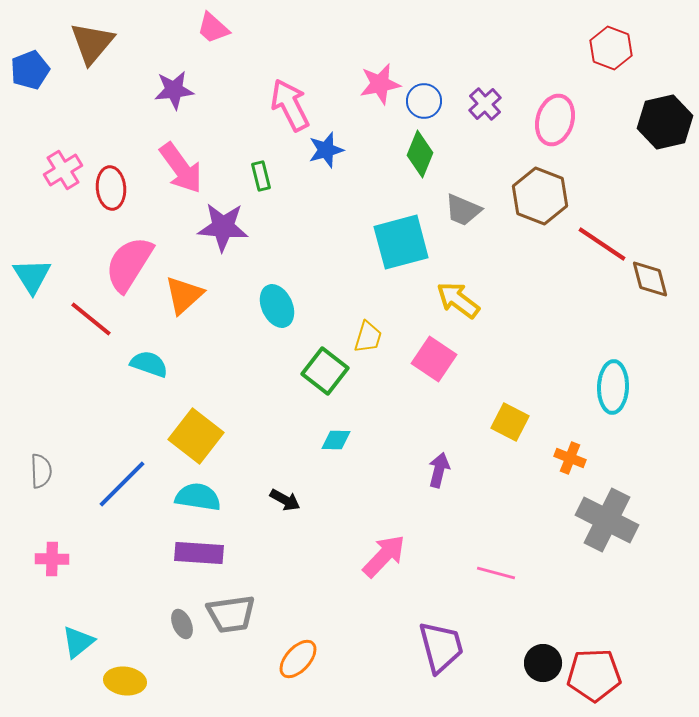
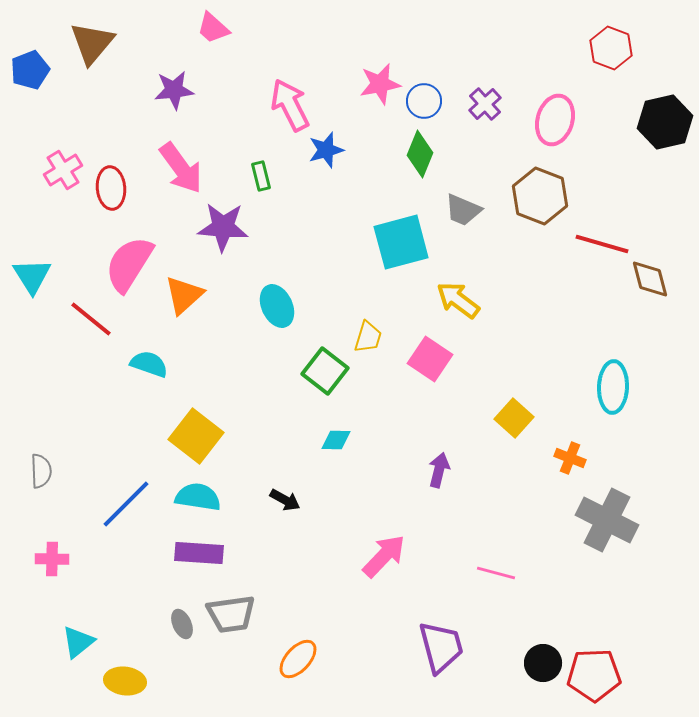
red line at (602, 244): rotated 18 degrees counterclockwise
pink square at (434, 359): moved 4 px left
yellow square at (510, 422): moved 4 px right, 4 px up; rotated 15 degrees clockwise
blue line at (122, 484): moved 4 px right, 20 px down
